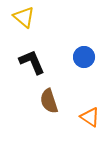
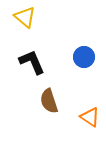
yellow triangle: moved 1 px right
